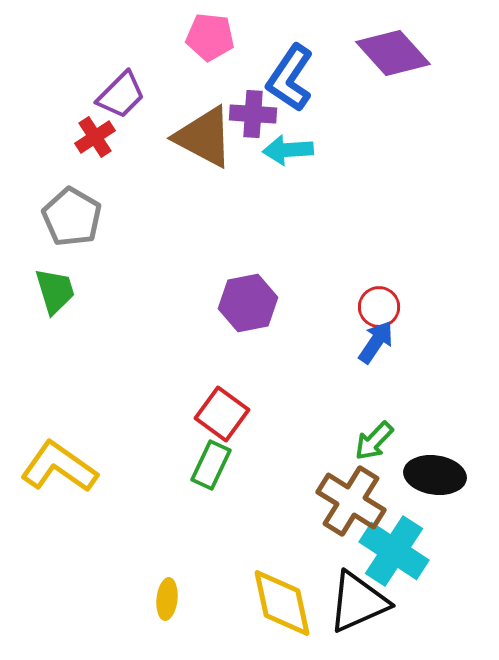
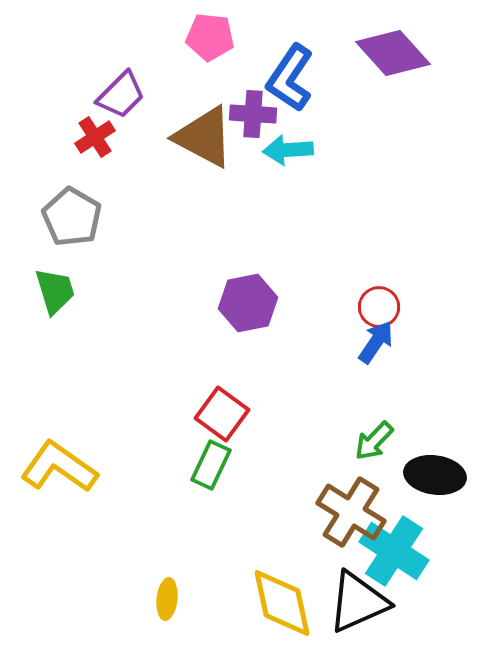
brown cross: moved 11 px down
